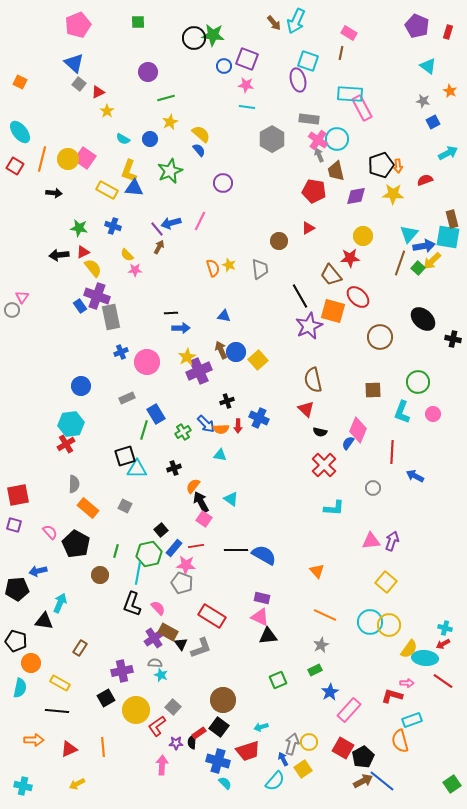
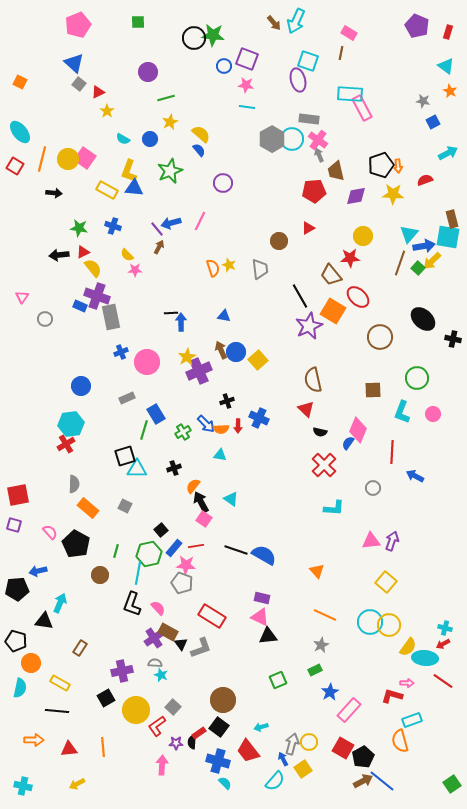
cyan triangle at (428, 66): moved 18 px right
cyan circle at (337, 139): moved 45 px left
red pentagon at (314, 191): rotated 15 degrees counterclockwise
blue rectangle at (80, 306): rotated 32 degrees counterclockwise
gray circle at (12, 310): moved 33 px right, 9 px down
orange square at (333, 311): rotated 15 degrees clockwise
blue arrow at (181, 328): moved 6 px up; rotated 90 degrees counterclockwise
green circle at (418, 382): moved 1 px left, 4 px up
black line at (236, 550): rotated 20 degrees clockwise
yellow semicircle at (409, 649): moved 1 px left, 2 px up
red triangle at (69, 749): rotated 18 degrees clockwise
red trapezoid at (248, 751): rotated 70 degrees clockwise
